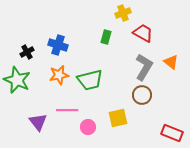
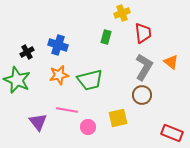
yellow cross: moved 1 px left
red trapezoid: rotated 55 degrees clockwise
pink line: rotated 10 degrees clockwise
